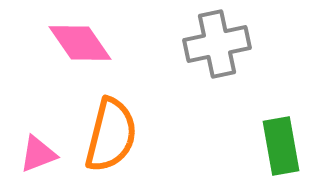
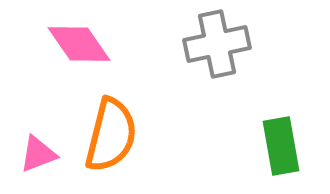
pink diamond: moved 1 px left, 1 px down
